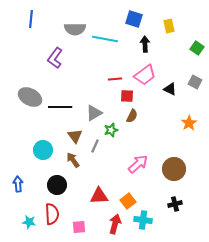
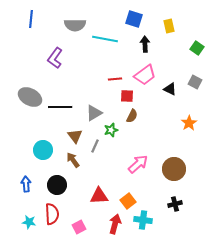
gray semicircle: moved 4 px up
blue arrow: moved 8 px right
pink square: rotated 24 degrees counterclockwise
